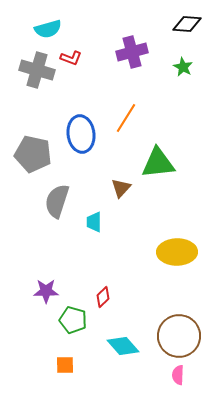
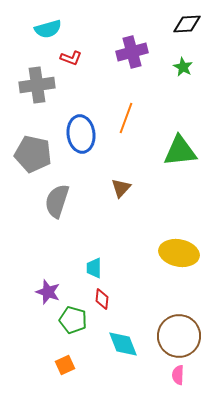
black diamond: rotated 8 degrees counterclockwise
gray cross: moved 15 px down; rotated 24 degrees counterclockwise
orange line: rotated 12 degrees counterclockwise
green triangle: moved 22 px right, 12 px up
cyan trapezoid: moved 46 px down
yellow ellipse: moved 2 px right, 1 px down; rotated 12 degrees clockwise
purple star: moved 2 px right, 1 px down; rotated 20 degrees clockwise
red diamond: moved 1 px left, 2 px down; rotated 40 degrees counterclockwise
cyan diamond: moved 2 px up; rotated 20 degrees clockwise
orange square: rotated 24 degrees counterclockwise
